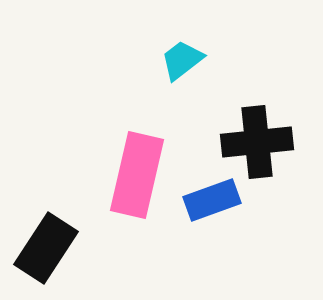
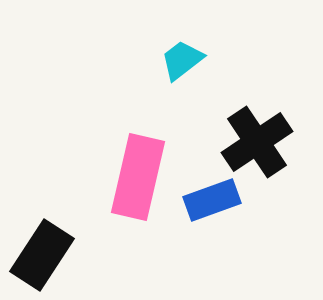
black cross: rotated 28 degrees counterclockwise
pink rectangle: moved 1 px right, 2 px down
black rectangle: moved 4 px left, 7 px down
